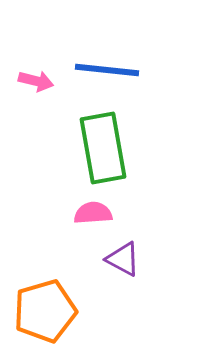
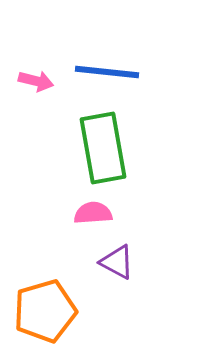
blue line: moved 2 px down
purple triangle: moved 6 px left, 3 px down
